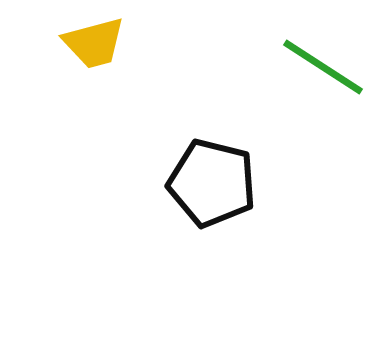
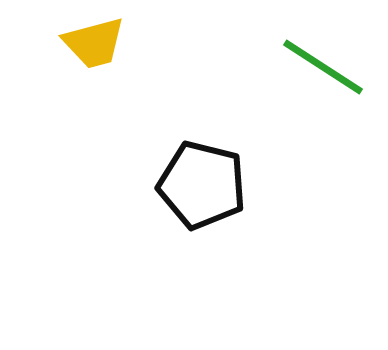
black pentagon: moved 10 px left, 2 px down
